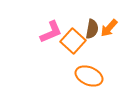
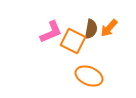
brown semicircle: moved 1 px left
orange square: rotated 15 degrees counterclockwise
